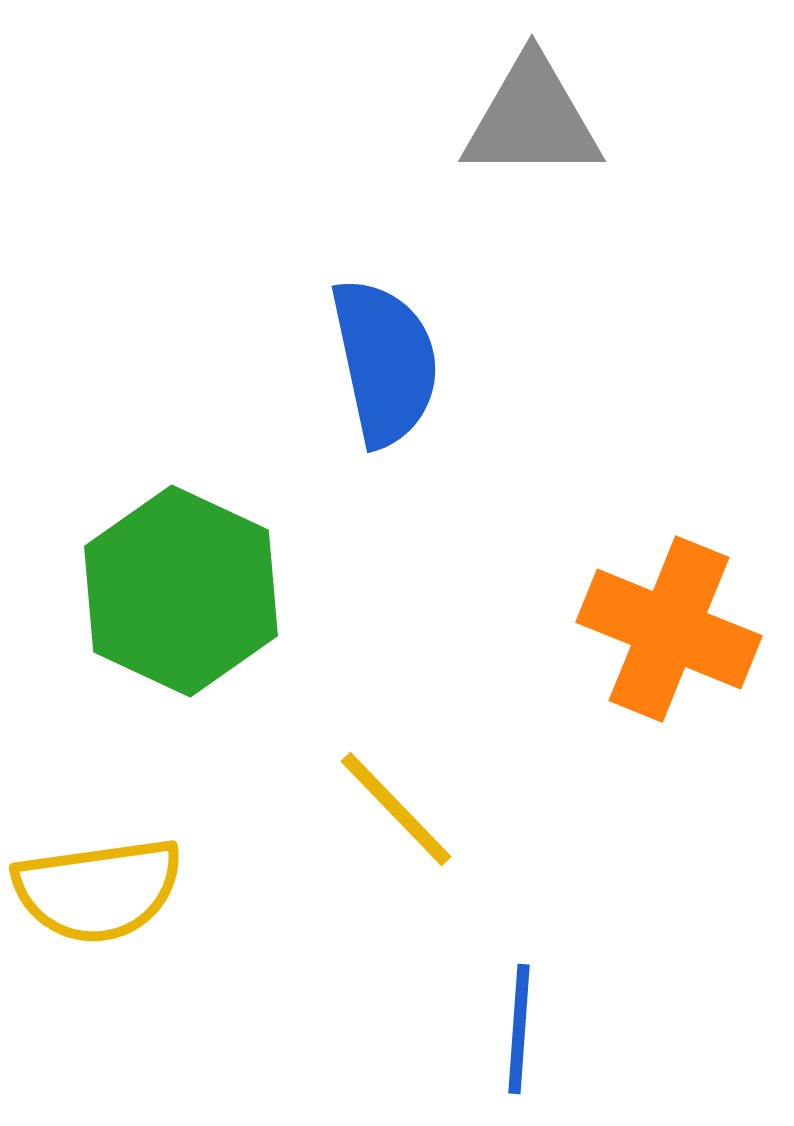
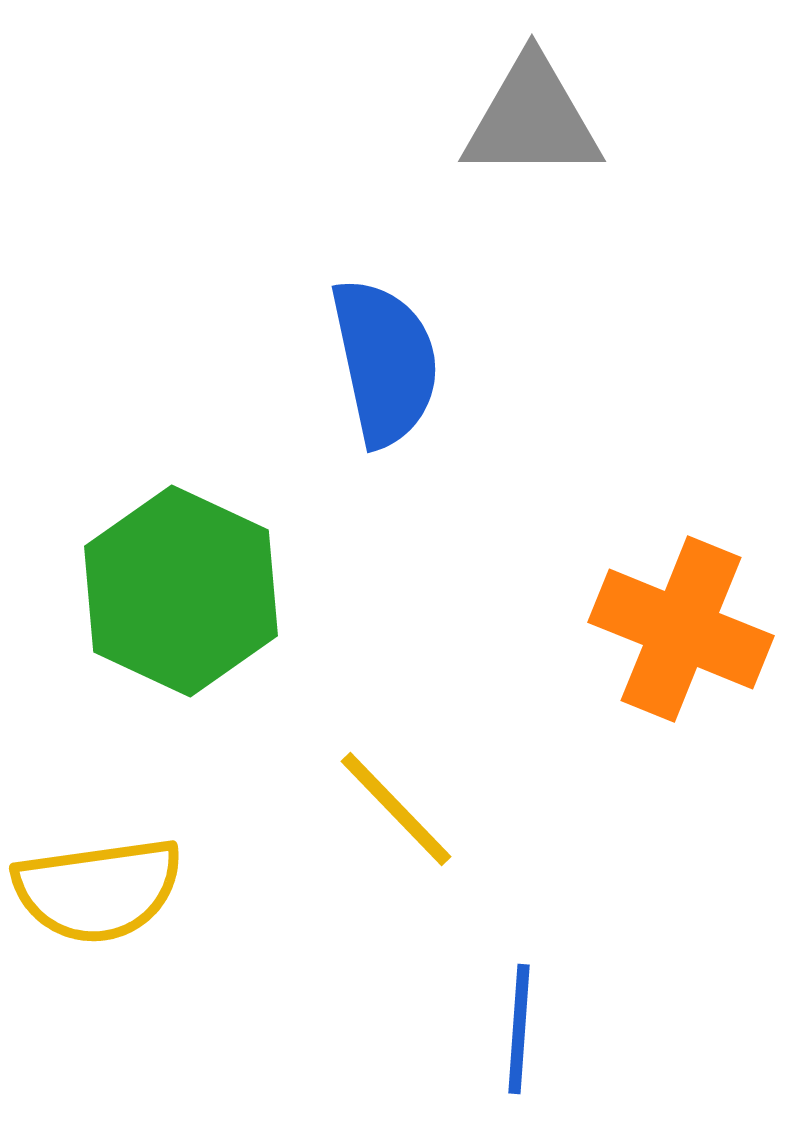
orange cross: moved 12 px right
